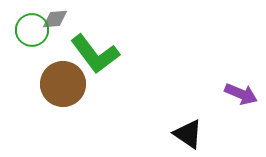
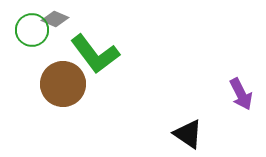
gray diamond: rotated 28 degrees clockwise
purple arrow: rotated 40 degrees clockwise
